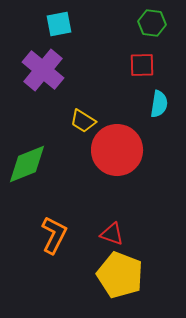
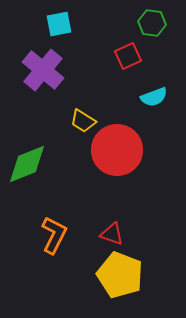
red square: moved 14 px left, 9 px up; rotated 24 degrees counterclockwise
cyan semicircle: moved 5 px left, 7 px up; rotated 60 degrees clockwise
